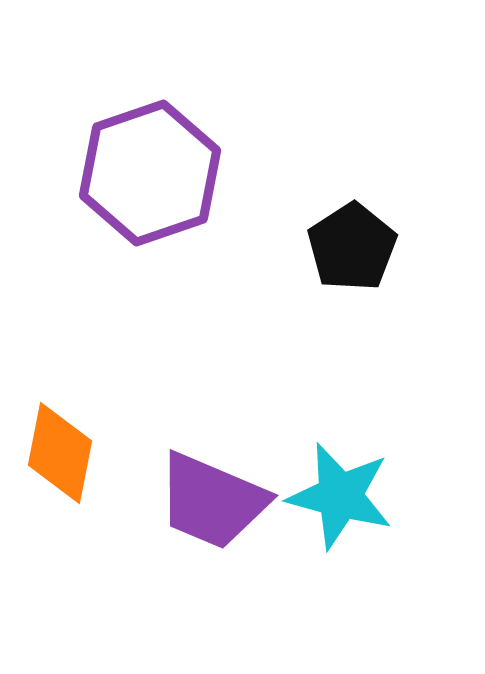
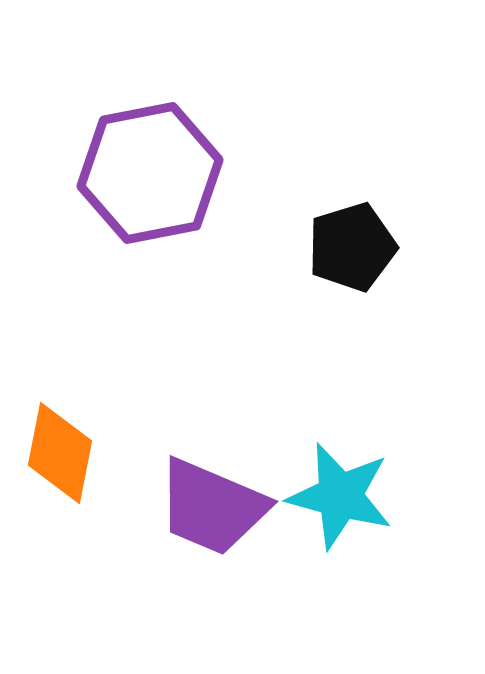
purple hexagon: rotated 8 degrees clockwise
black pentagon: rotated 16 degrees clockwise
purple trapezoid: moved 6 px down
